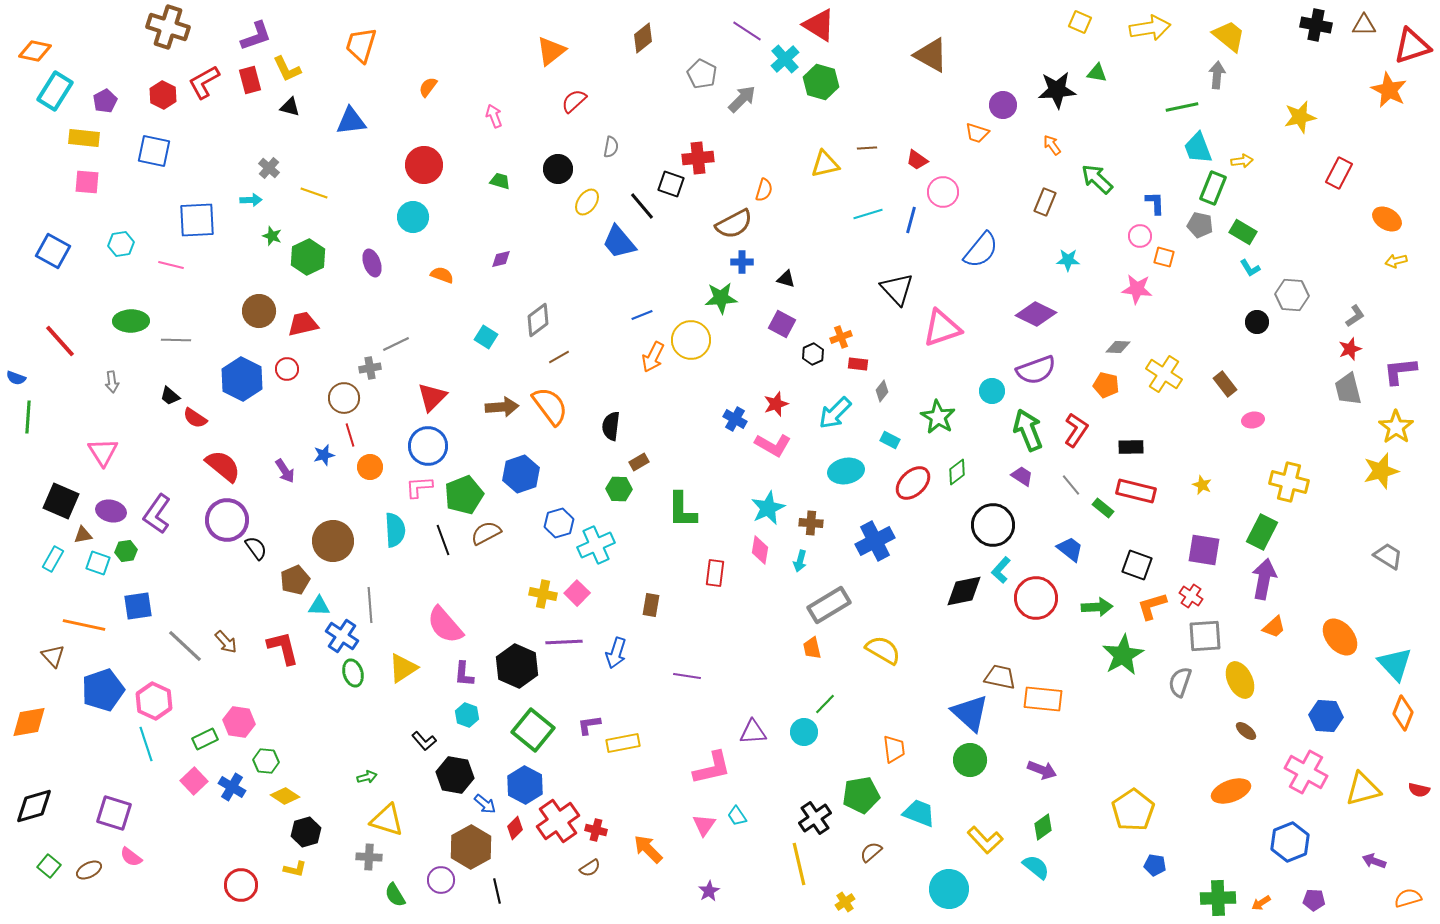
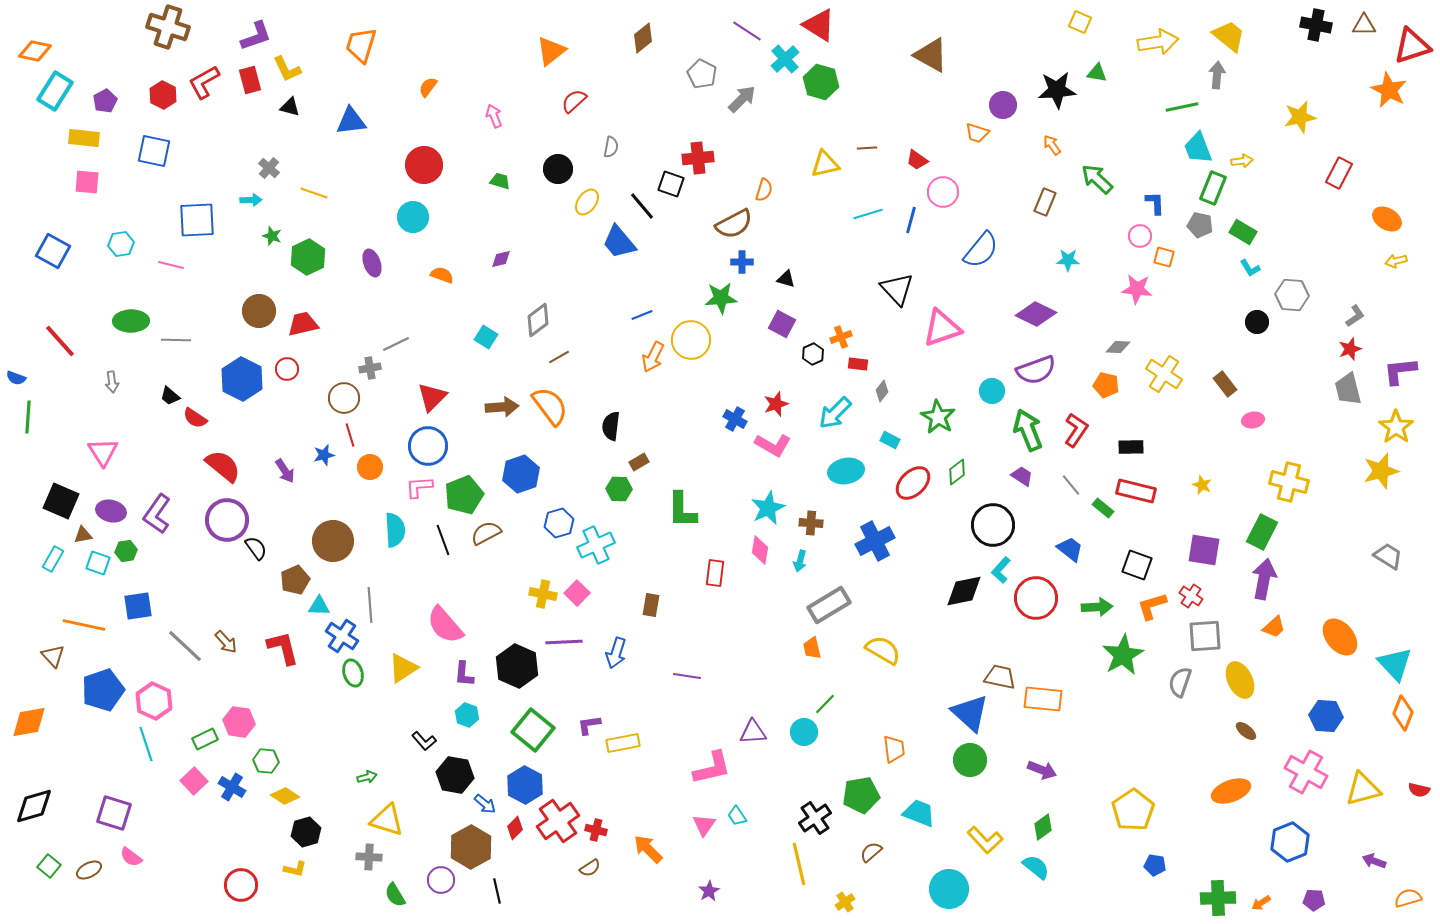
yellow arrow at (1150, 28): moved 8 px right, 14 px down
